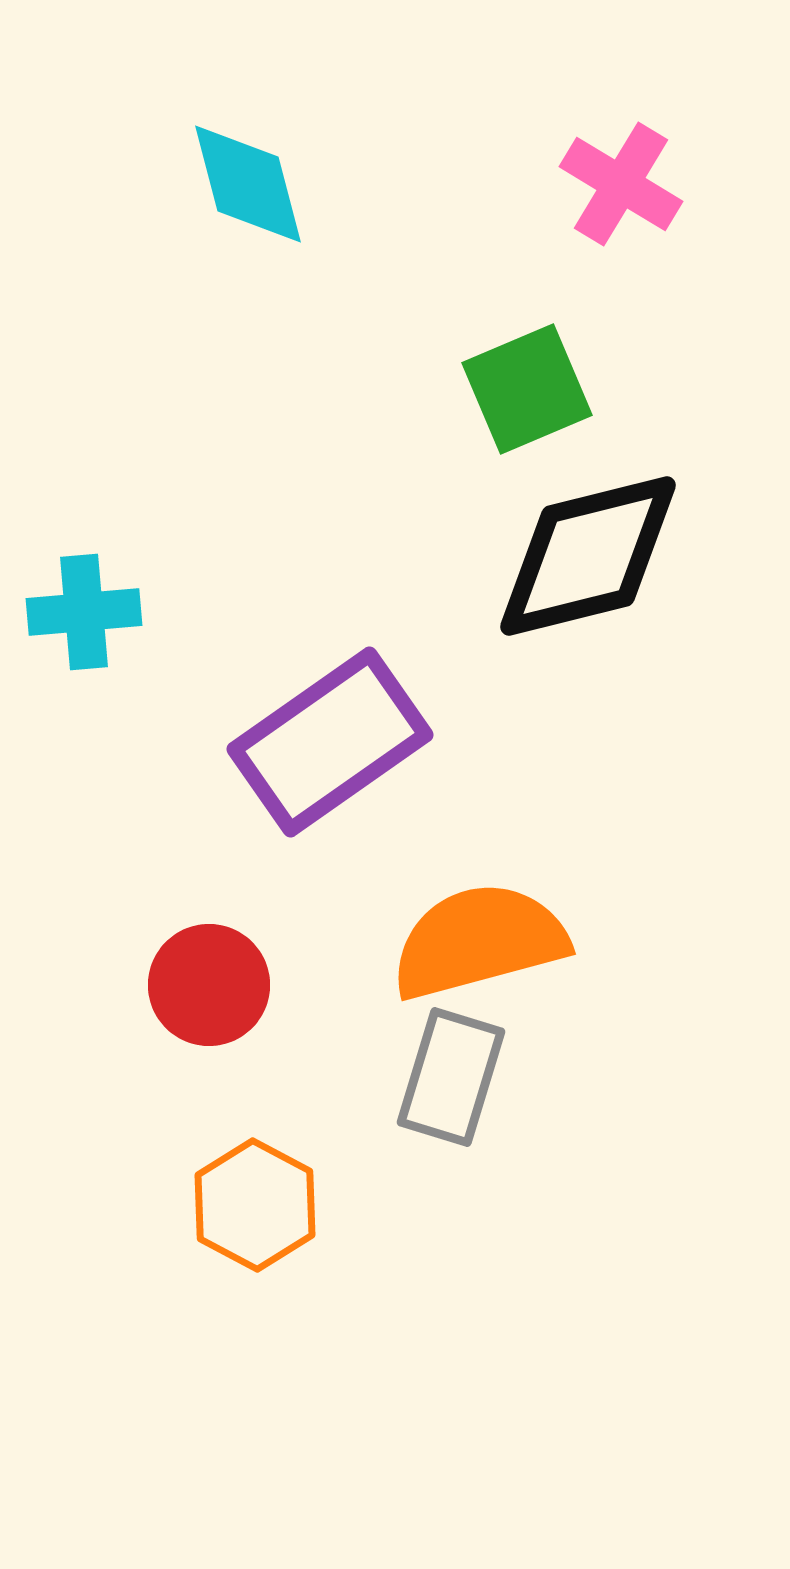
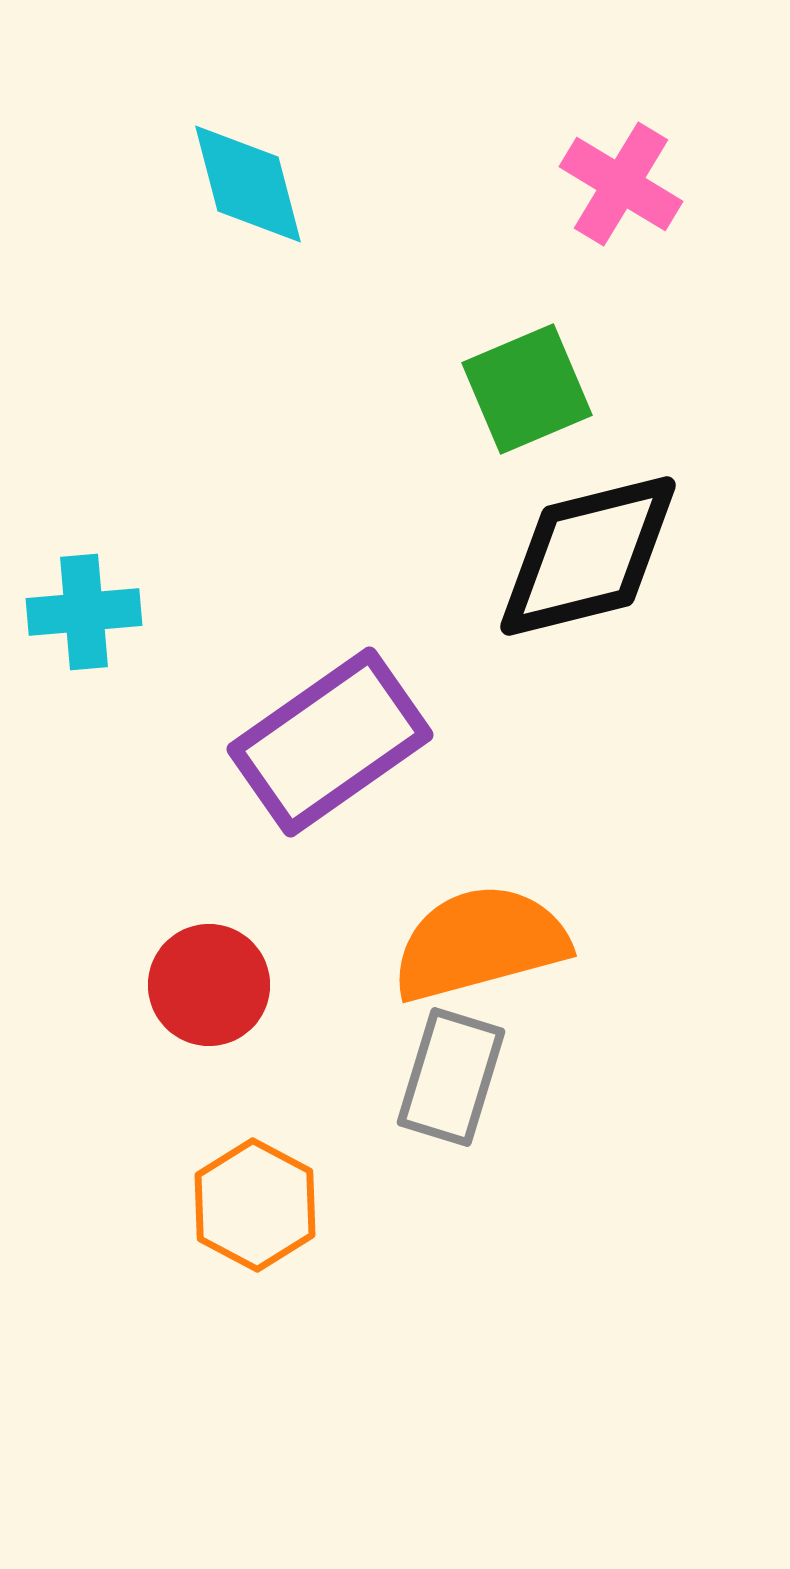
orange semicircle: moved 1 px right, 2 px down
